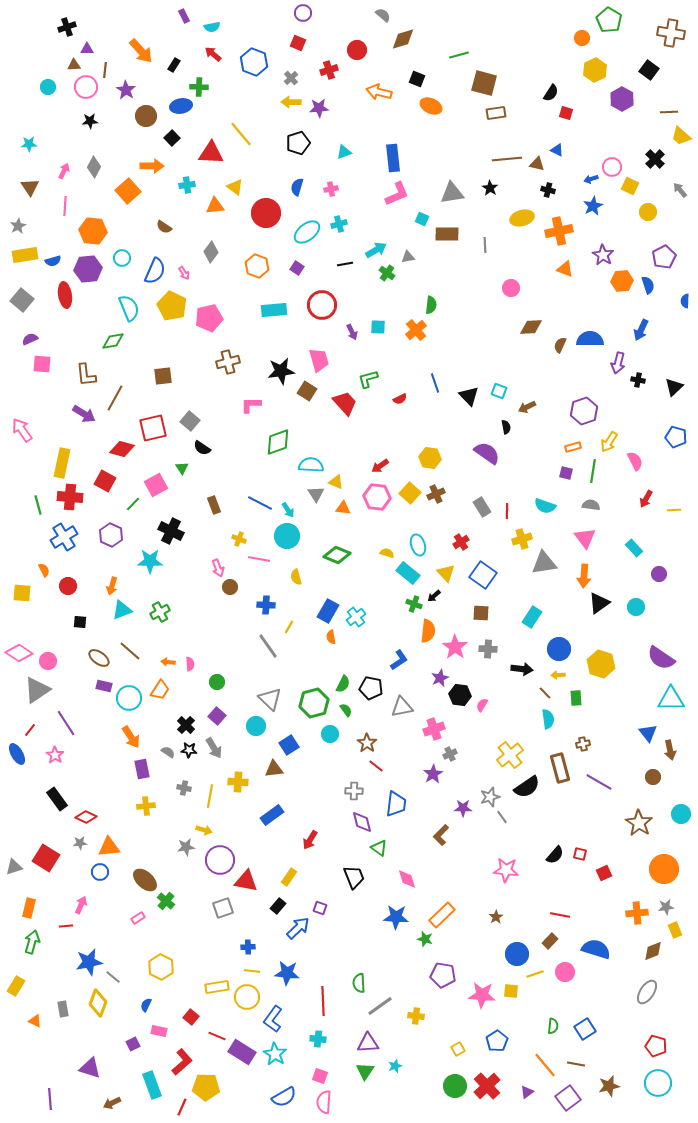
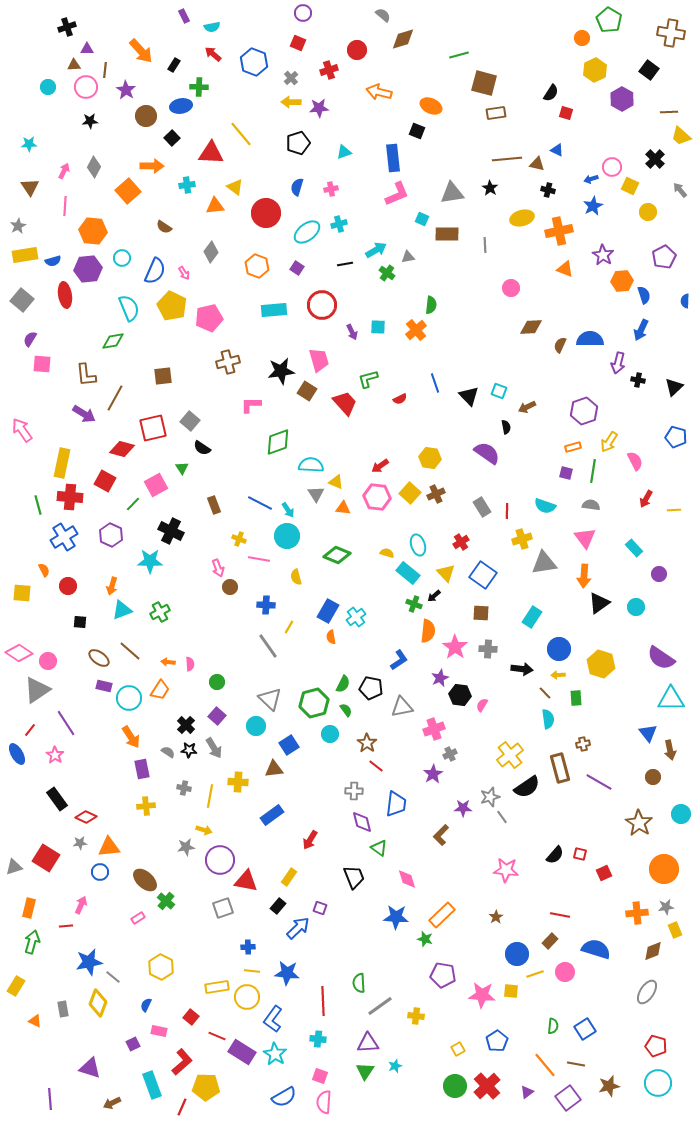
black square at (417, 79): moved 52 px down
blue semicircle at (648, 285): moved 4 px left, 10 px down
purple semicircle at (30, 339): rotated 35 degrees counterclockwise
